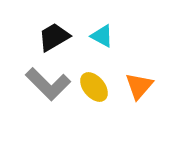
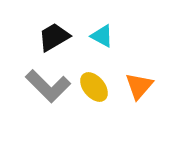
gray L-shape: moved 2 px down
